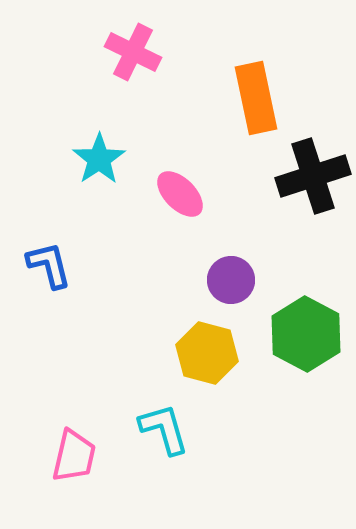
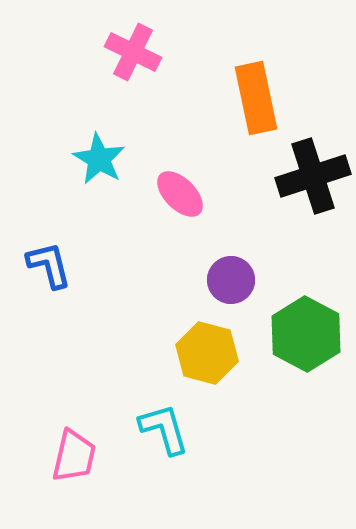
cyan star: rotated 8 degrees counterclockwise
